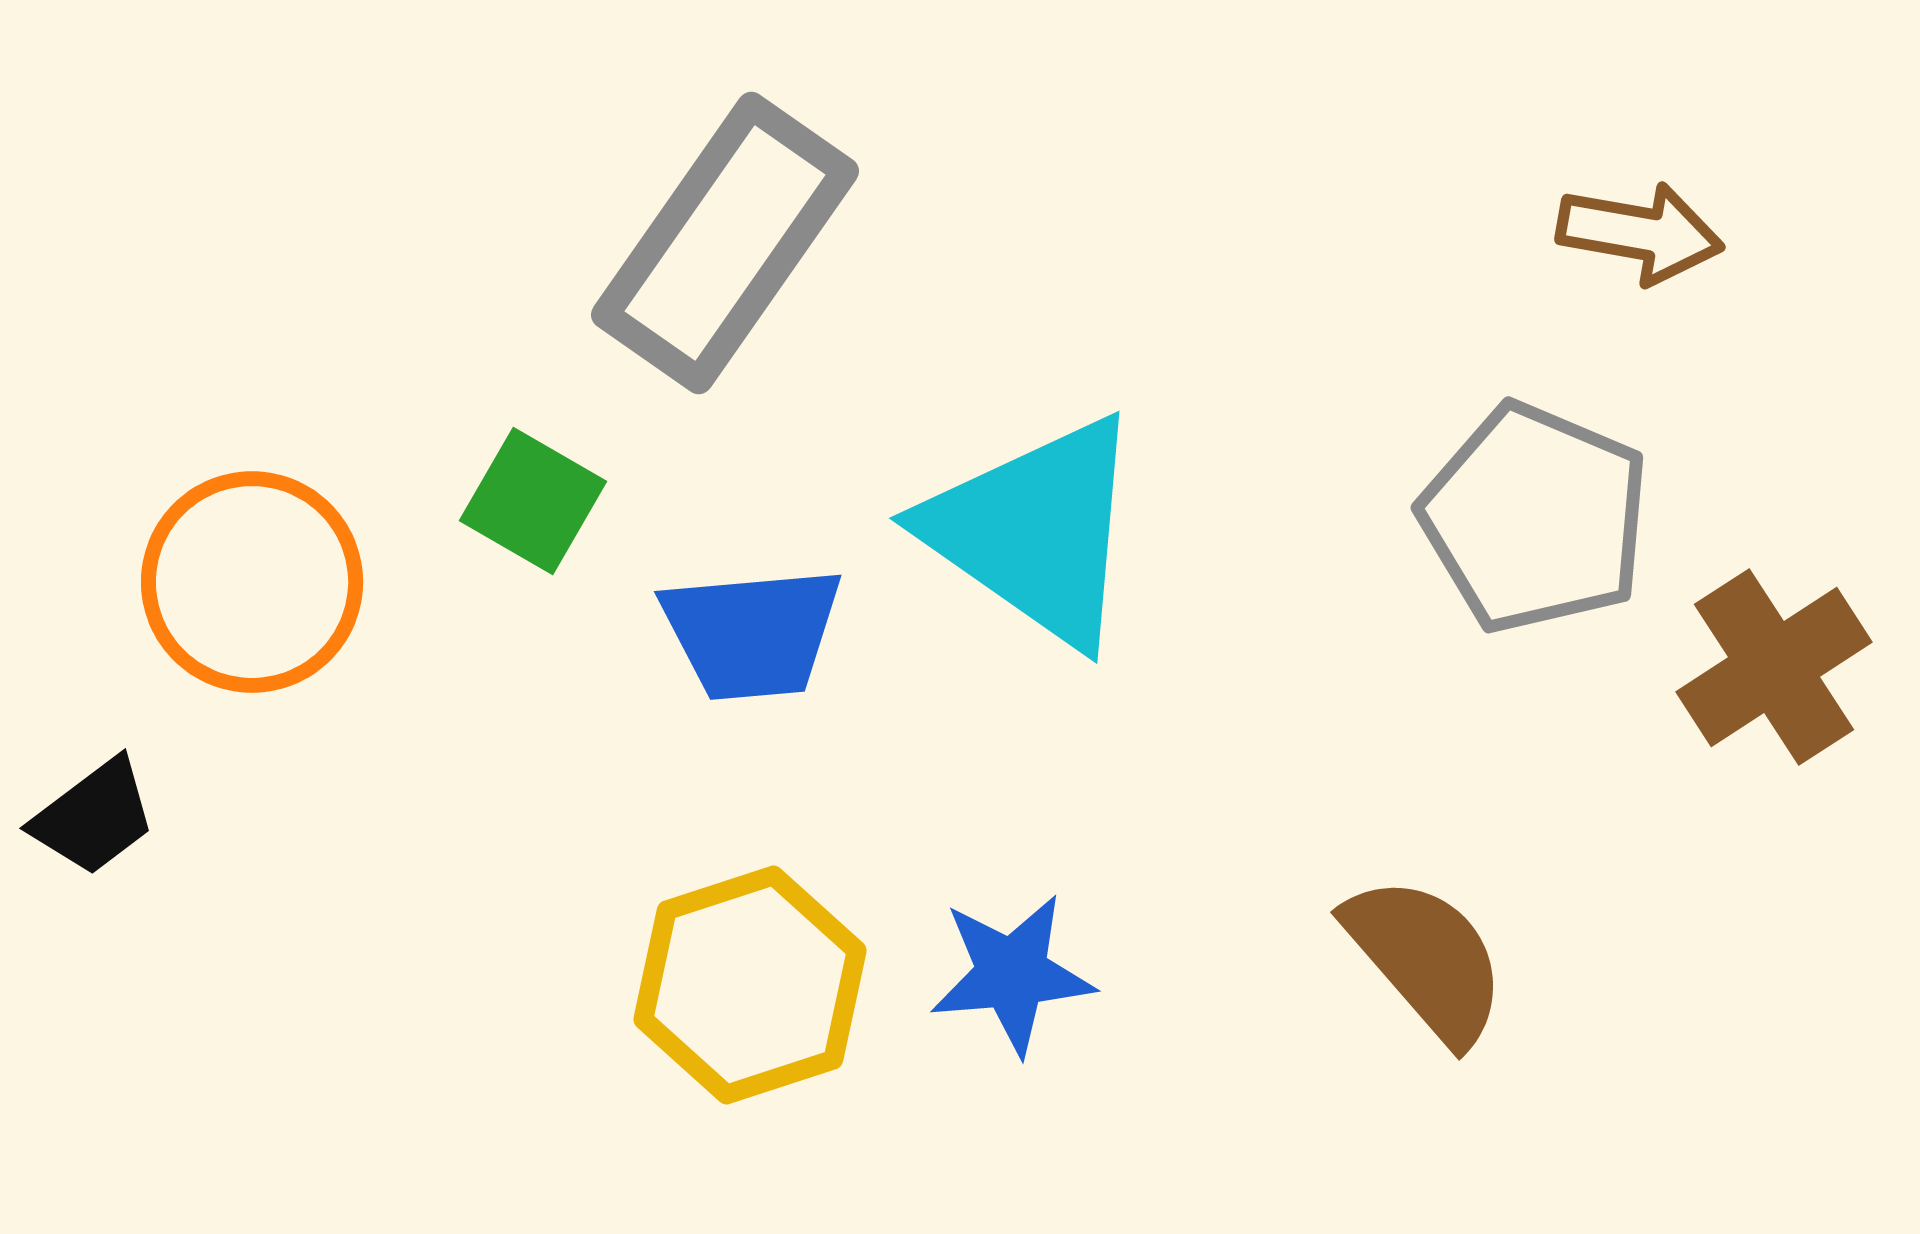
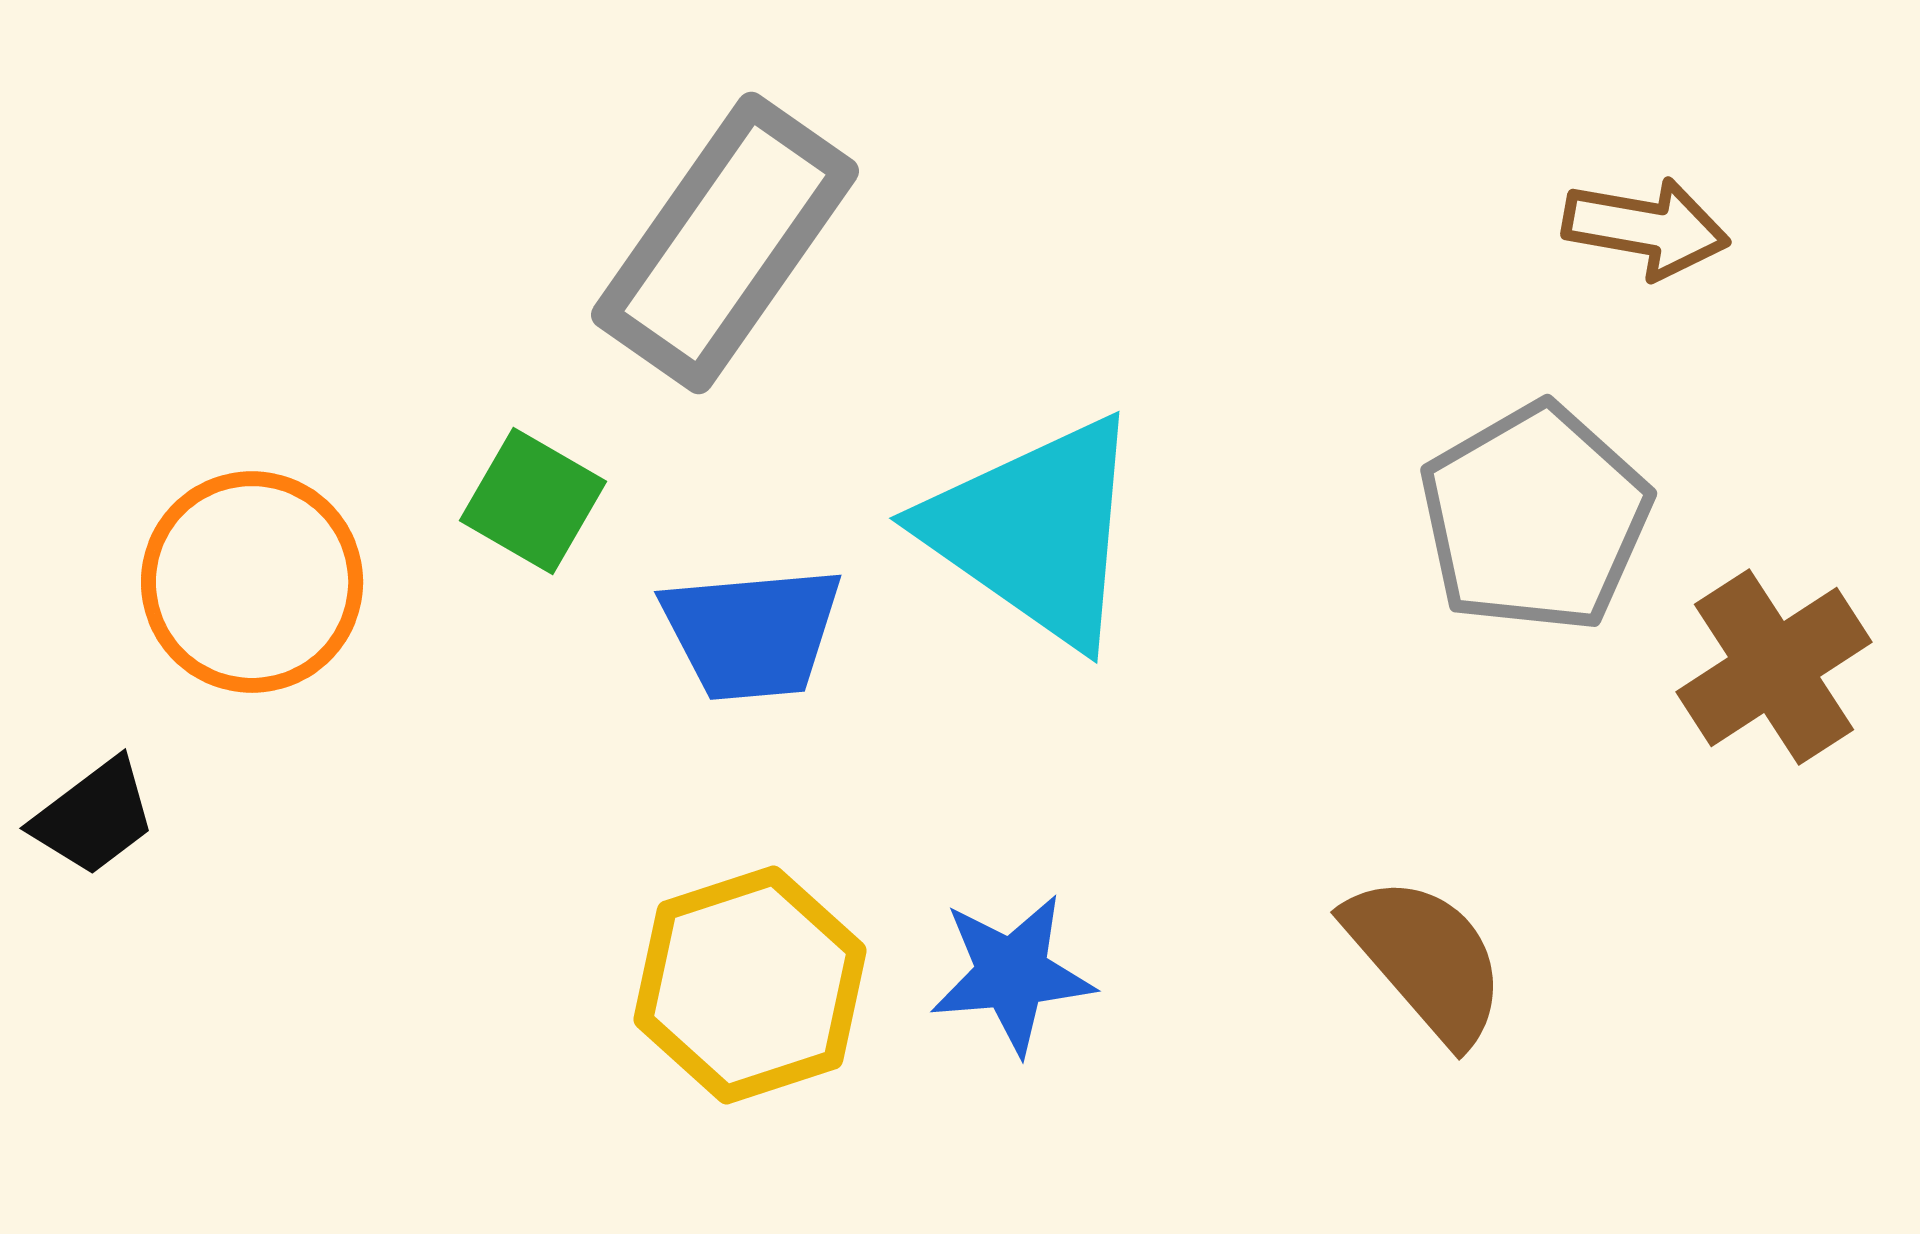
brown arrow: moved 6 px right, 5 px up
gray pentagon: rotated 19 degrees clockwise
